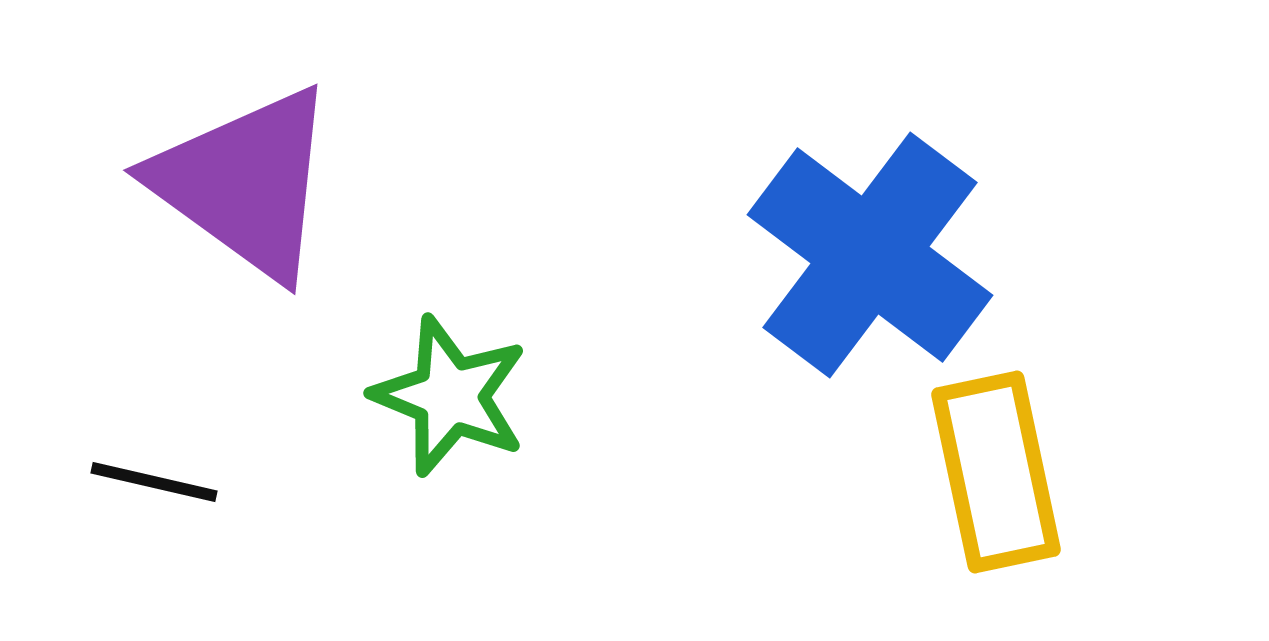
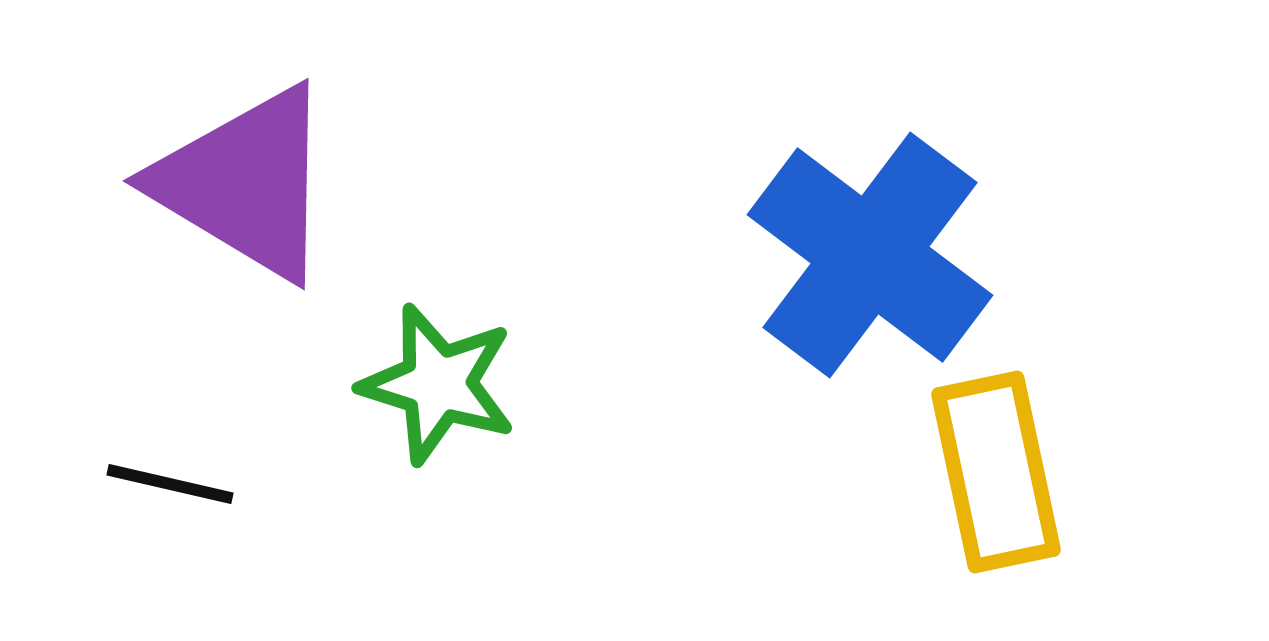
purple triangle: rotated 5 degrees counterclockwise
green star: moved 12 px left, 12 px up; rotated 5 degrees counterclockwise
black line: moved 16 px right, 2 px down
